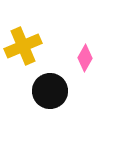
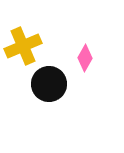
black circle: moved 1 px left, 7 px up
